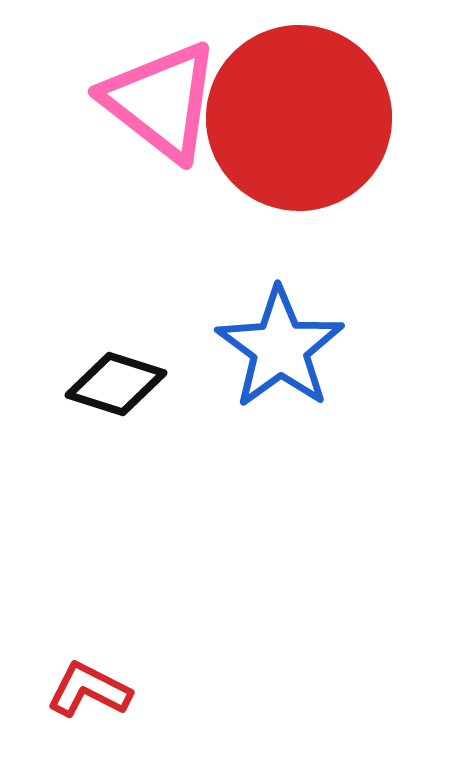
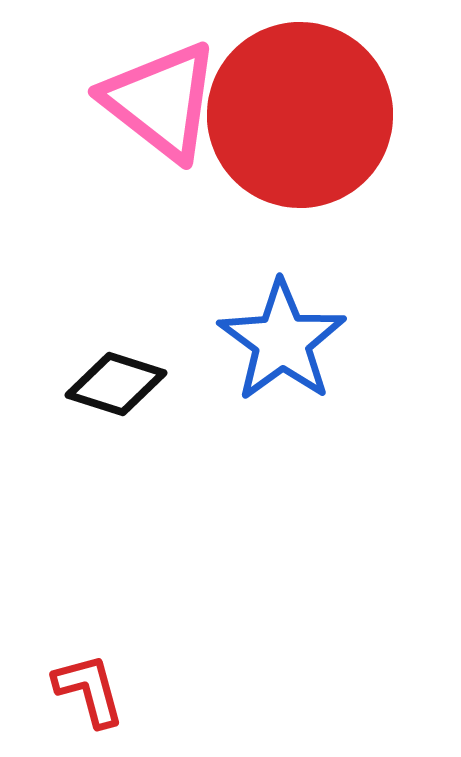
red circle: moved 1 px right, 3 px up
blue star: moved 2 px right, 7 px up
red L-shape: rotated 48 degrees clockwise
